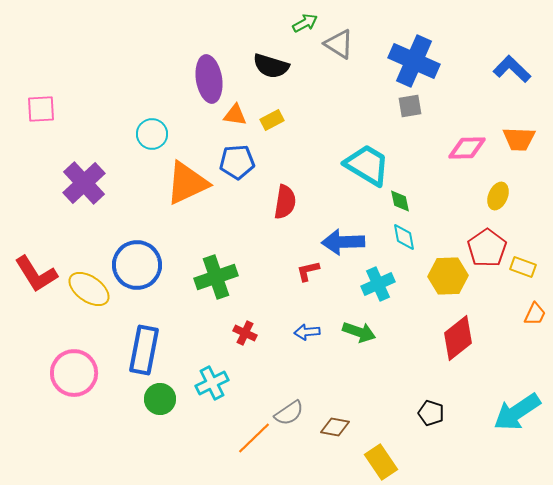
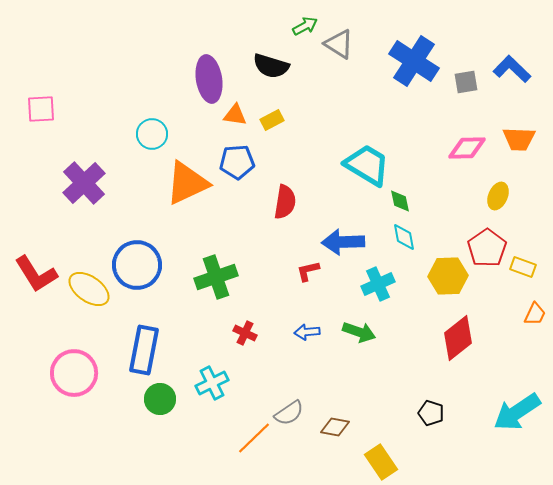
green arrow at (305, 23): moved 3 px down
blue cross at (414, 61): rotated 9 degrees clockwise
gray square at (410, 106): moved 56 px right, 24 px up
